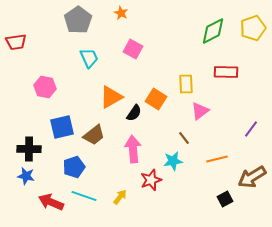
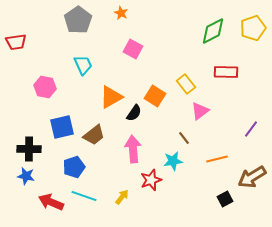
cyan trapezoid: moved 6 px left, 7 px down
yellow rectangle: rotated 36 degrees counterclockwise
orange square: moved 1 px left, 3 px up
yellow arrow: moved 2 px right
